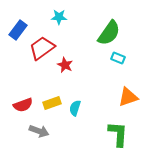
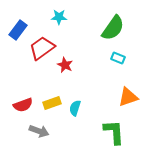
green semicircle: moved 4 px right, 5 px up
green L-shape: moved 4 px left, 2 px up; rotated 8 degrees counterclockwise
